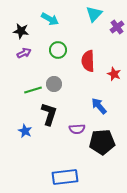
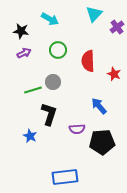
gray circle: moved 1 px left, 2 px up
blue star: moved 5 px right, 5 px down
